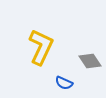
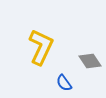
blue semicircle: rotated 30 degrees clockwise
